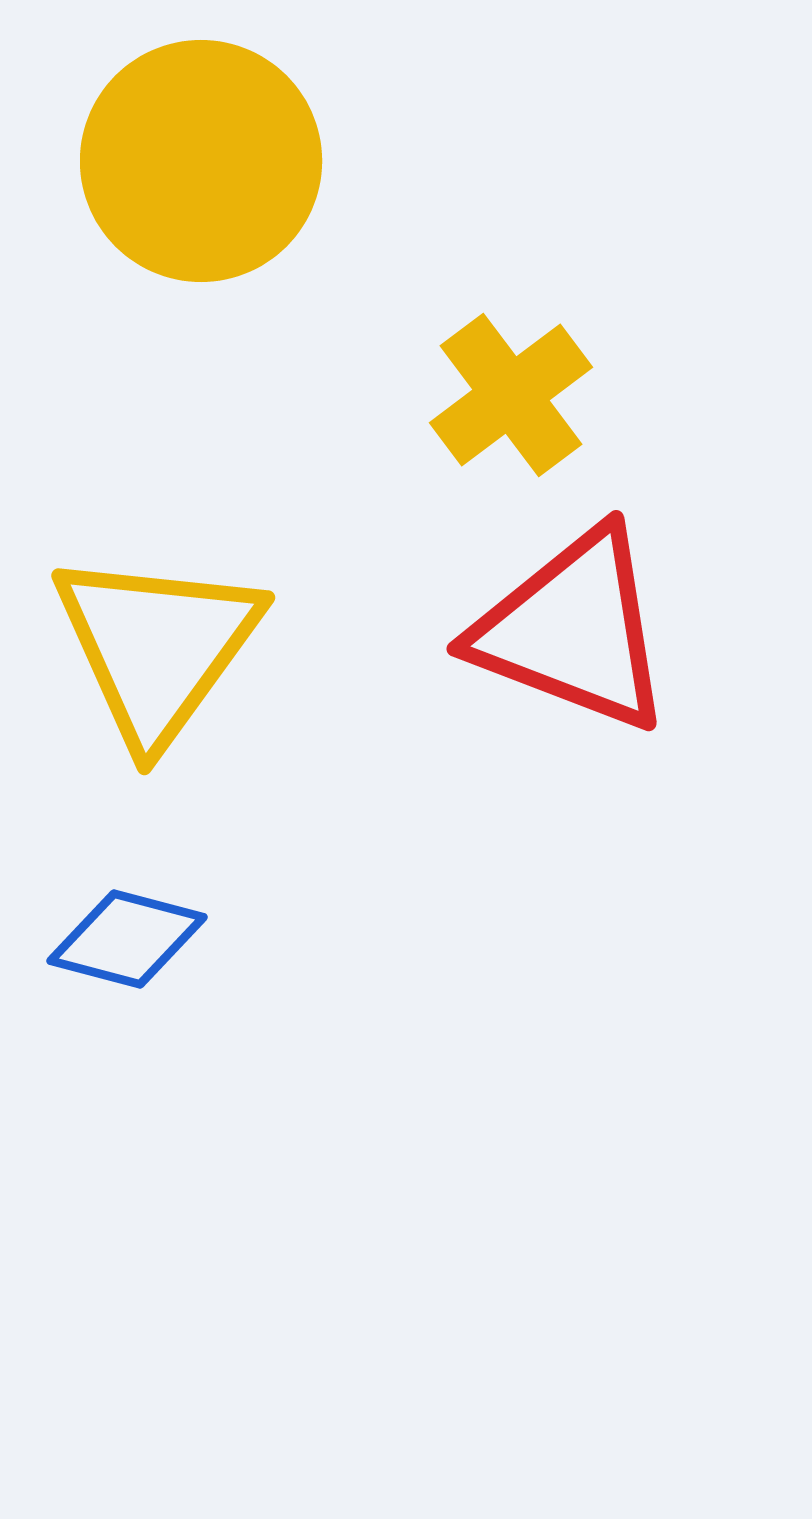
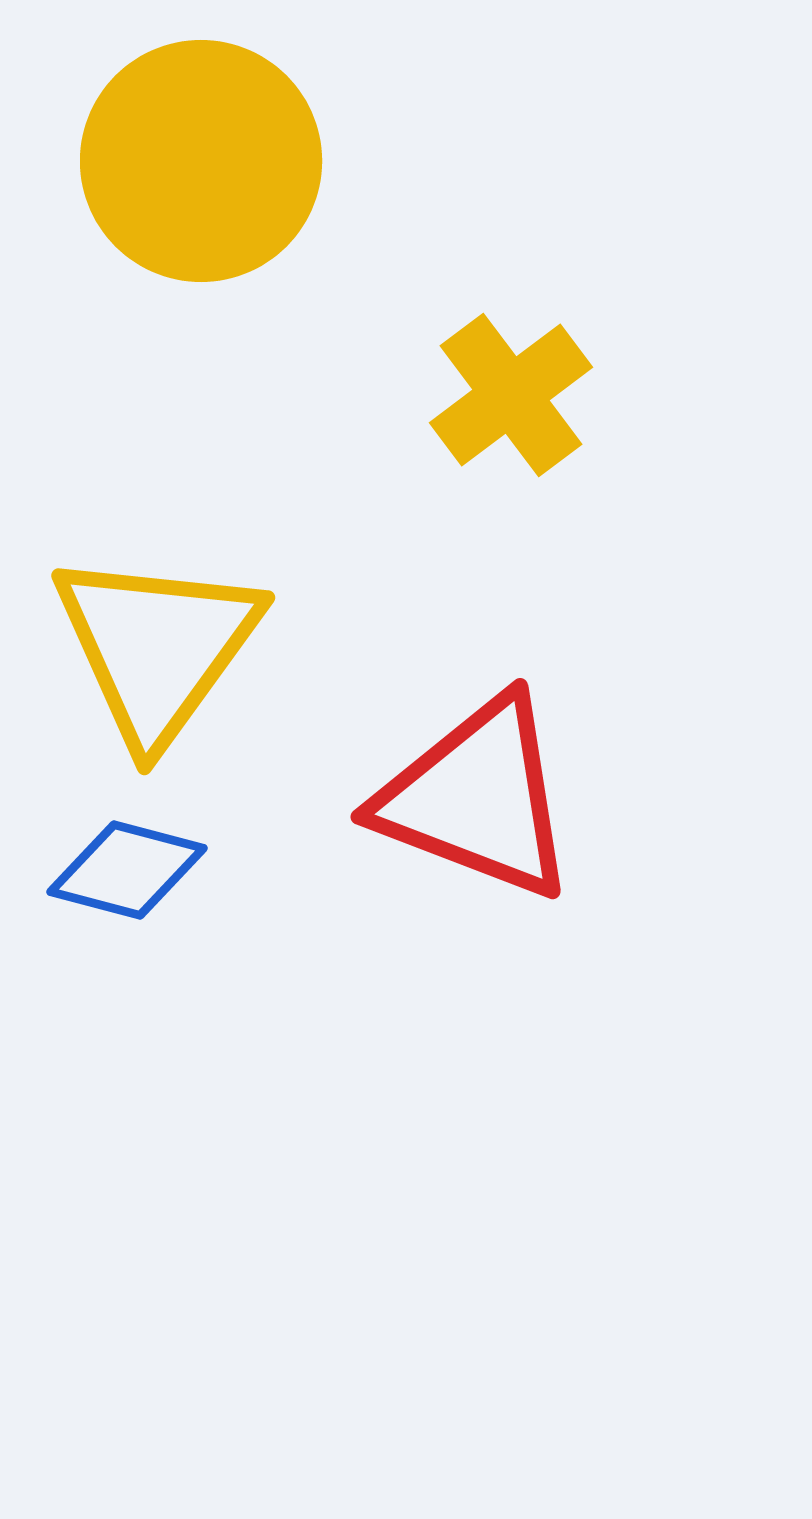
red triangle: moved 96 px left, 168 px down
blue diamond: moved 69 px up
